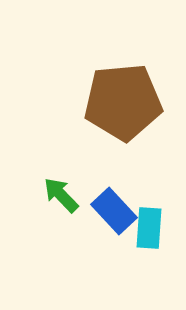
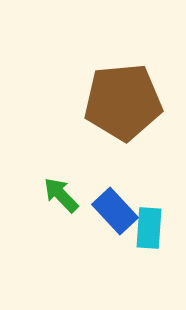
blue rectangle: moved 1 px right
